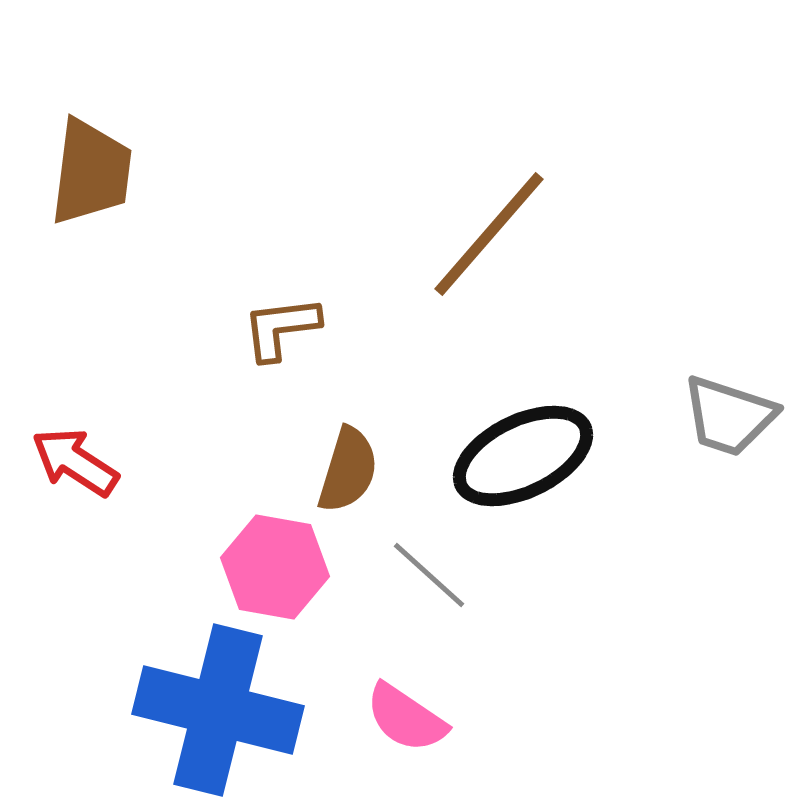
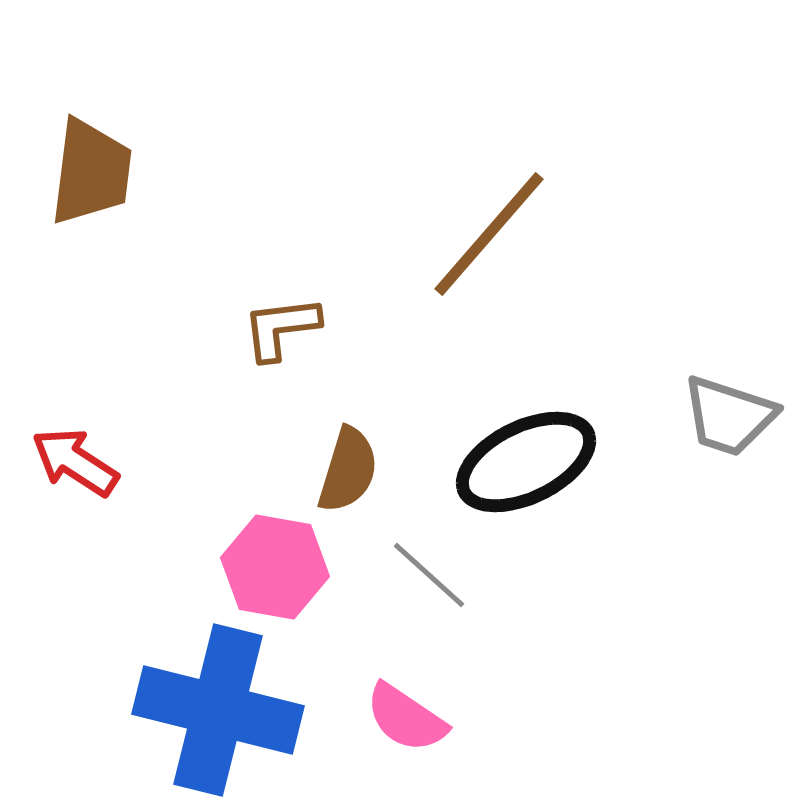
black ellipse: moved 3 px right, 6 px down
